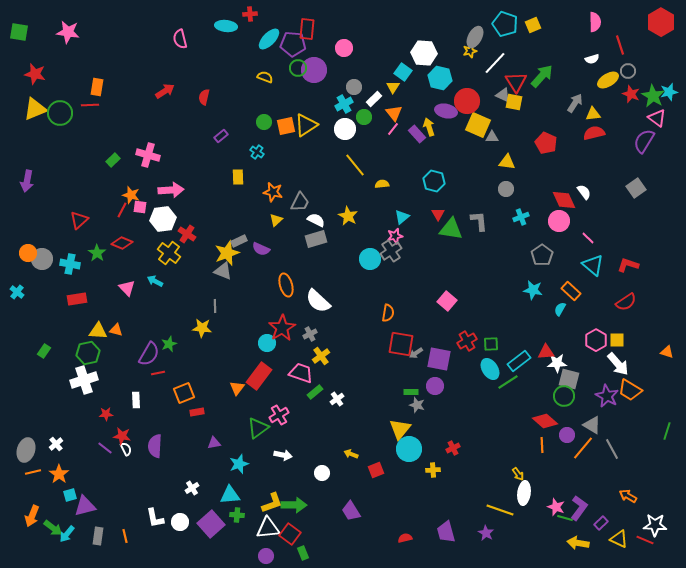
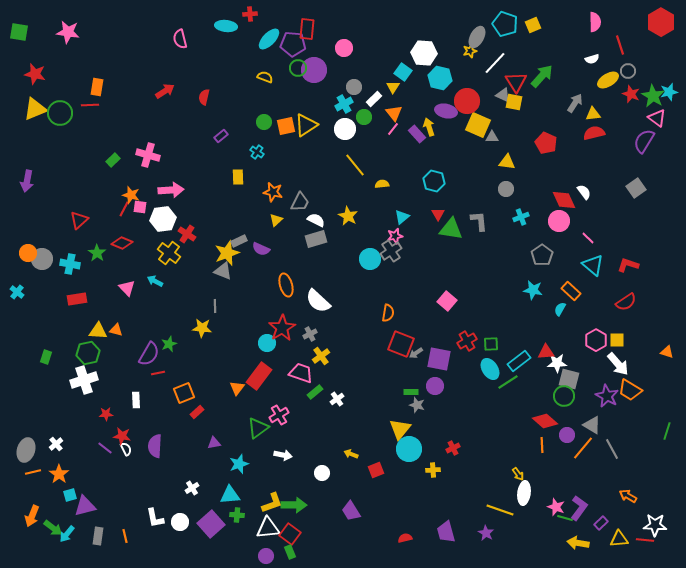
gray ellipse at (475, 37): moved 2 px right
red line at (122, 210): moved 2 px right, 1 px up
red square at (401, 344): rotated 12 degrees clockwise
green rectangle at (44, 351): moved 2 px right, 6 px down; rotated 16 degrees counterclockwise
red rectangle at (197, 412): rotated 32 degrees counterclockwise
yellow triangle at (619, 539): rotated 30 degrees counterclockwise
red line at (645, 540): rotated 18 degrees counterclockwise
green rectangle at (303, 553): moved 13 px left, 1 px up
